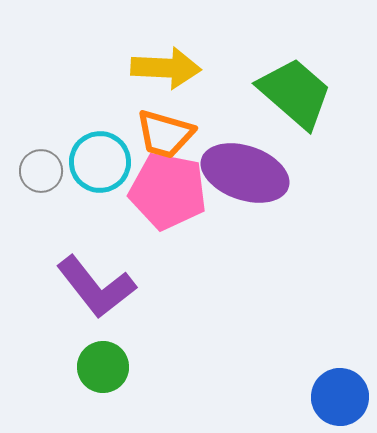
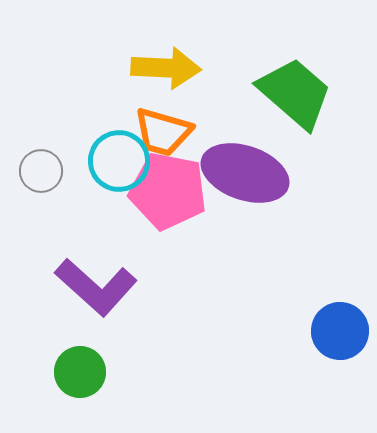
orange trapezoid: moved 2 px left, 2 px up
cyan circle: moved 19 px right, 1 px up
purple L-shape: rotated 10 degrees counterclockwise
green circle: moved 23 px left, 5 px down
blue circle: moved 66 px up
